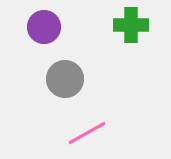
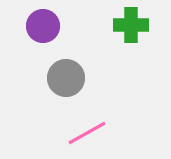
purple circle: moved 1 px left, 1 px up
gray circle: moved 1 px right, 1 px up
